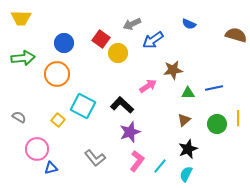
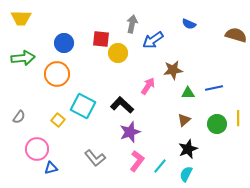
gray arrow: rotated 126 degrees clockwise
red square: rotated 30 degrees counterclockwise
pink arrow: rotated 24 degrees counterclockwise
gray semicircle: rotated 96 degrees clockwise
